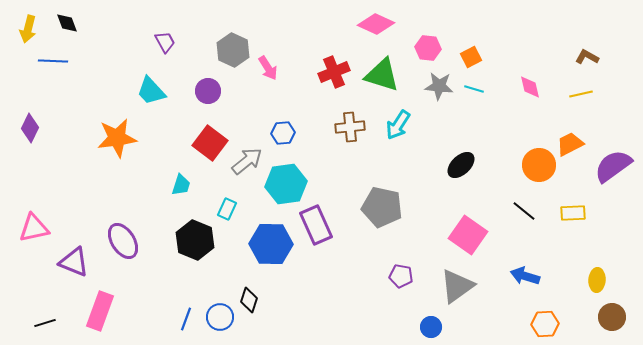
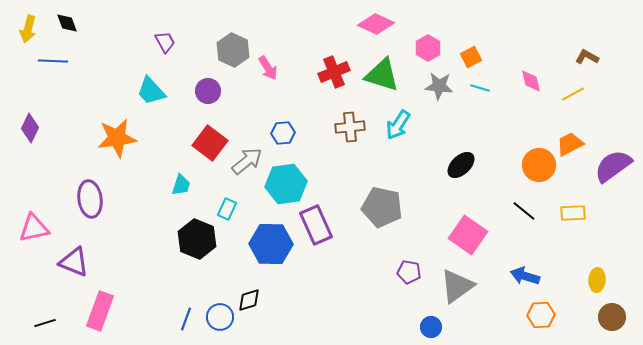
pink hexagon at (428, 48): rotated 25 degrees clockwise
pink diamond at (530, 87): moved 1 px right, 6 px up
cyan line at (474, 89): moved 6 px right, 1 px up
yellow line at (581, 94): moved 8 px left; rotated 15 degrees counterclockwise
black hexagon at (195, 240): moved 2 px right, 1 px up
purple ellipse at (123, 241): moved 33 px left, 42 px up; rotated 24 degrees clockwise
purple pentagon at (401, 276): moved 8 px right, 4 px up
black diamond at (249, 300): rotated 55 degrees clockwise
orange hexagon at (545, 324): moved 4 px left, 9 px up
